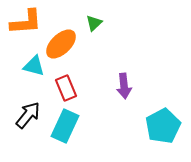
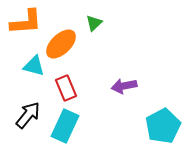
purple arrow: rotated 85 degrees clockwise
